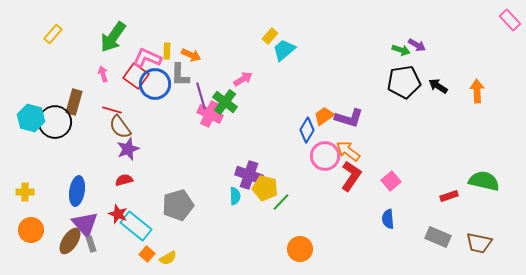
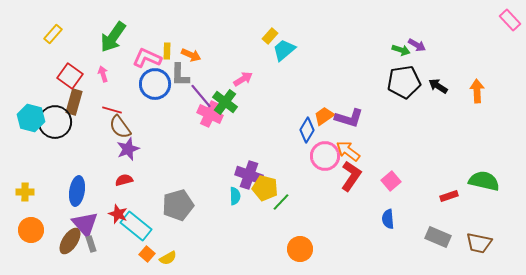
red square at (136, 76): moved 66 px left
purple line at (201, 96): rotated 24 degrees counterclockwise
